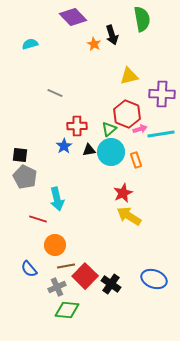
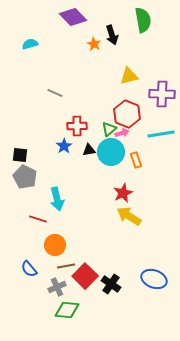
green semicircle: moved 1 px right, 1 px down
pink arrow: moved 18 px left, 4 px down
